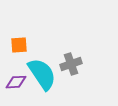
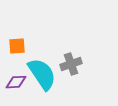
orange square: moved 2 px left, 1 px down
